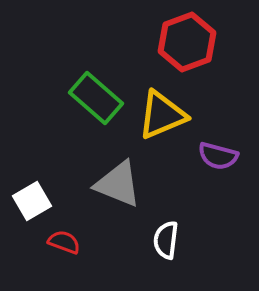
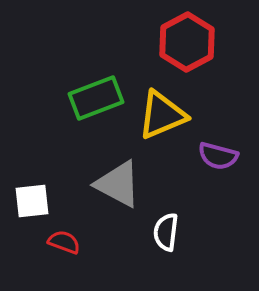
red hexagon: rotated 8 degrees counterclockwise
green rectangle: rotated 62 degrees counterclockwise
gray triangle: rotated 6 degrees clockwise
white square: rotated 24 degrees clockwise
white semicircle: moved 8 px up
